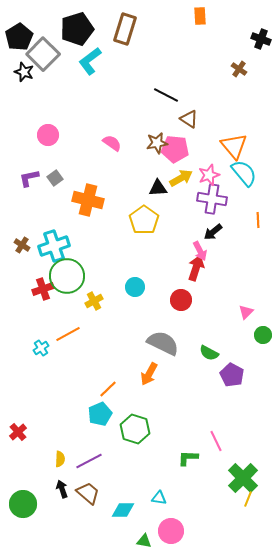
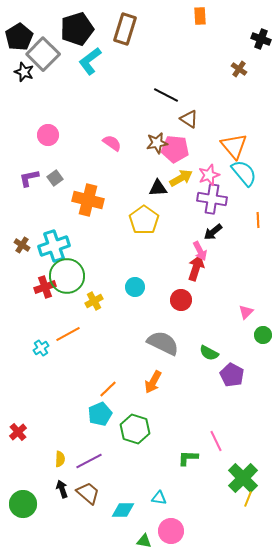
red cross at (43, 289): moved 2 px right, 2 px up
orange arrow at (149, 374): moved 4 px right, 8 px down
